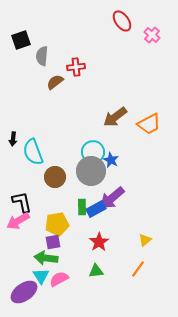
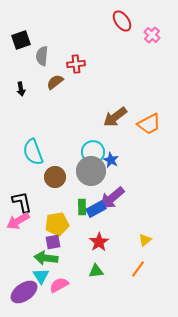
red cross: moved 3 px up
black arrow: moved 8 px right, 50 px up; rotated 16 degrees counterclockwise
pink semicircle: moved 6 px down
